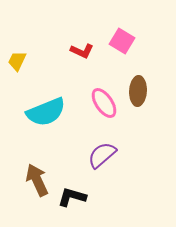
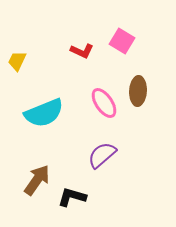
cyan semicircle: moved 2 px left, 1 px down
brown arrow: rotated 60 degrees clockwise
